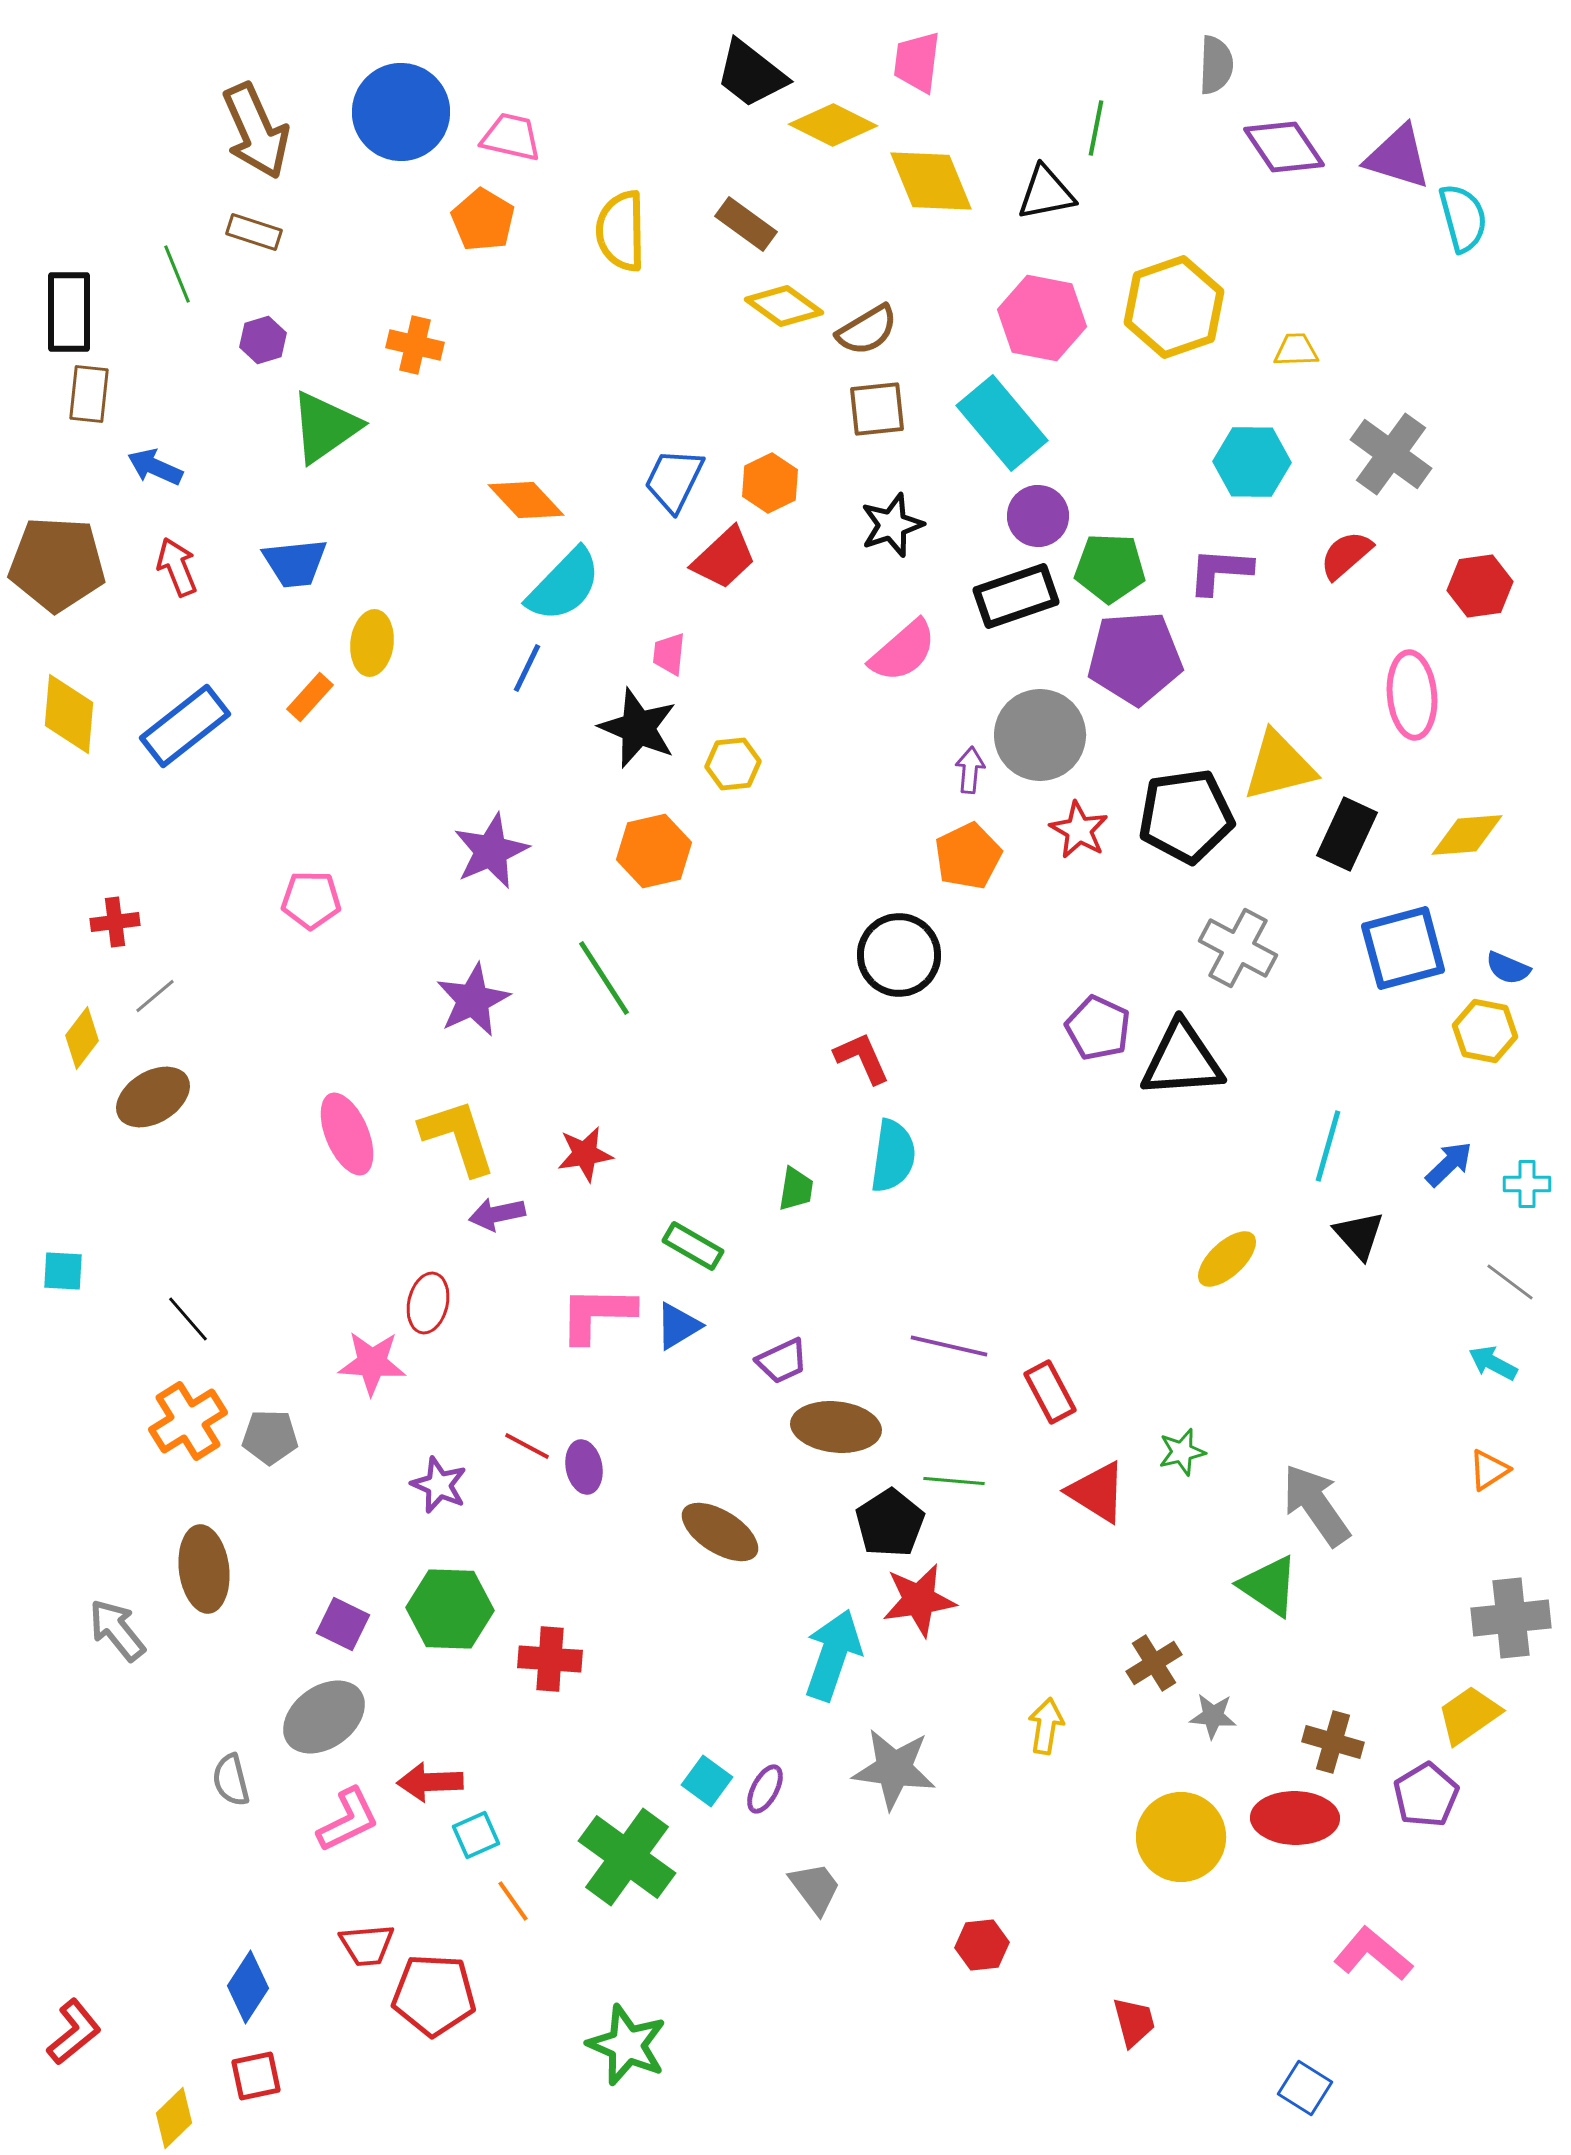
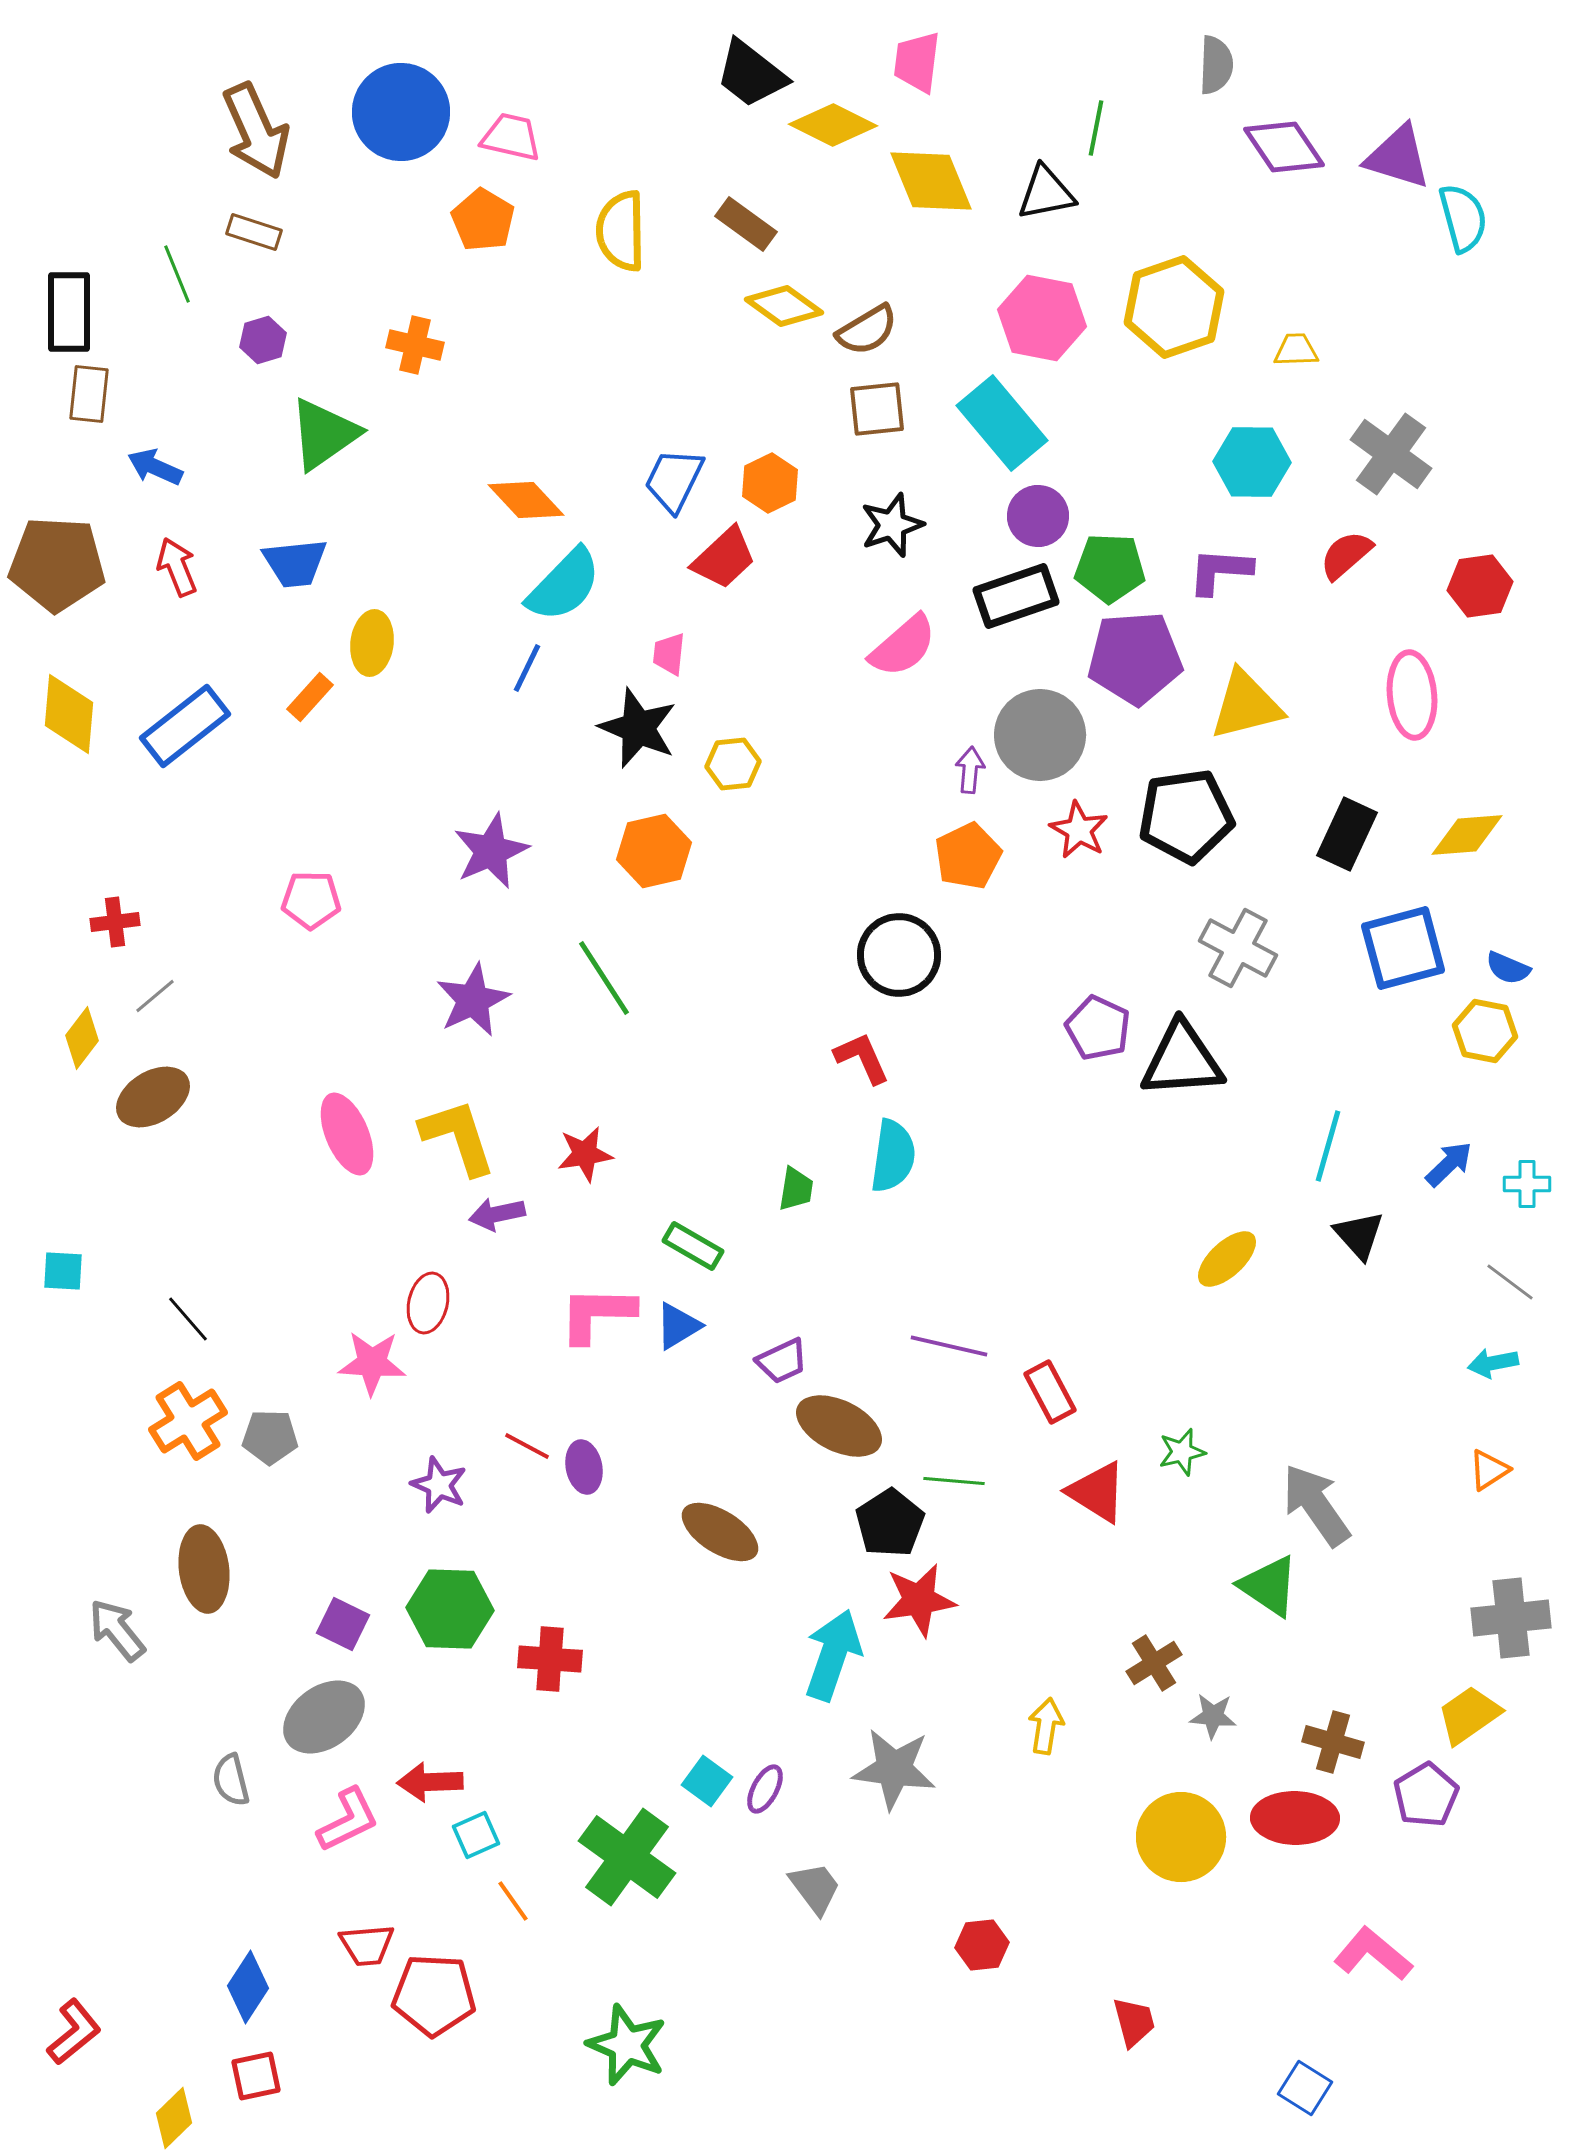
green triangle at (325, 427): moved 1 px left, 7 px down
pink semicircle at (903, 651): moved 5 px up
yellow triangle at (1279, 766): moved 33 px left, 61 px up
cyan arrow at (1493, 1363): rotated 39 degrees counterclockwise
brown ellipse at (836, 1427): moved 3 px right, 1 px up; rotated 20 degrees clockwise
